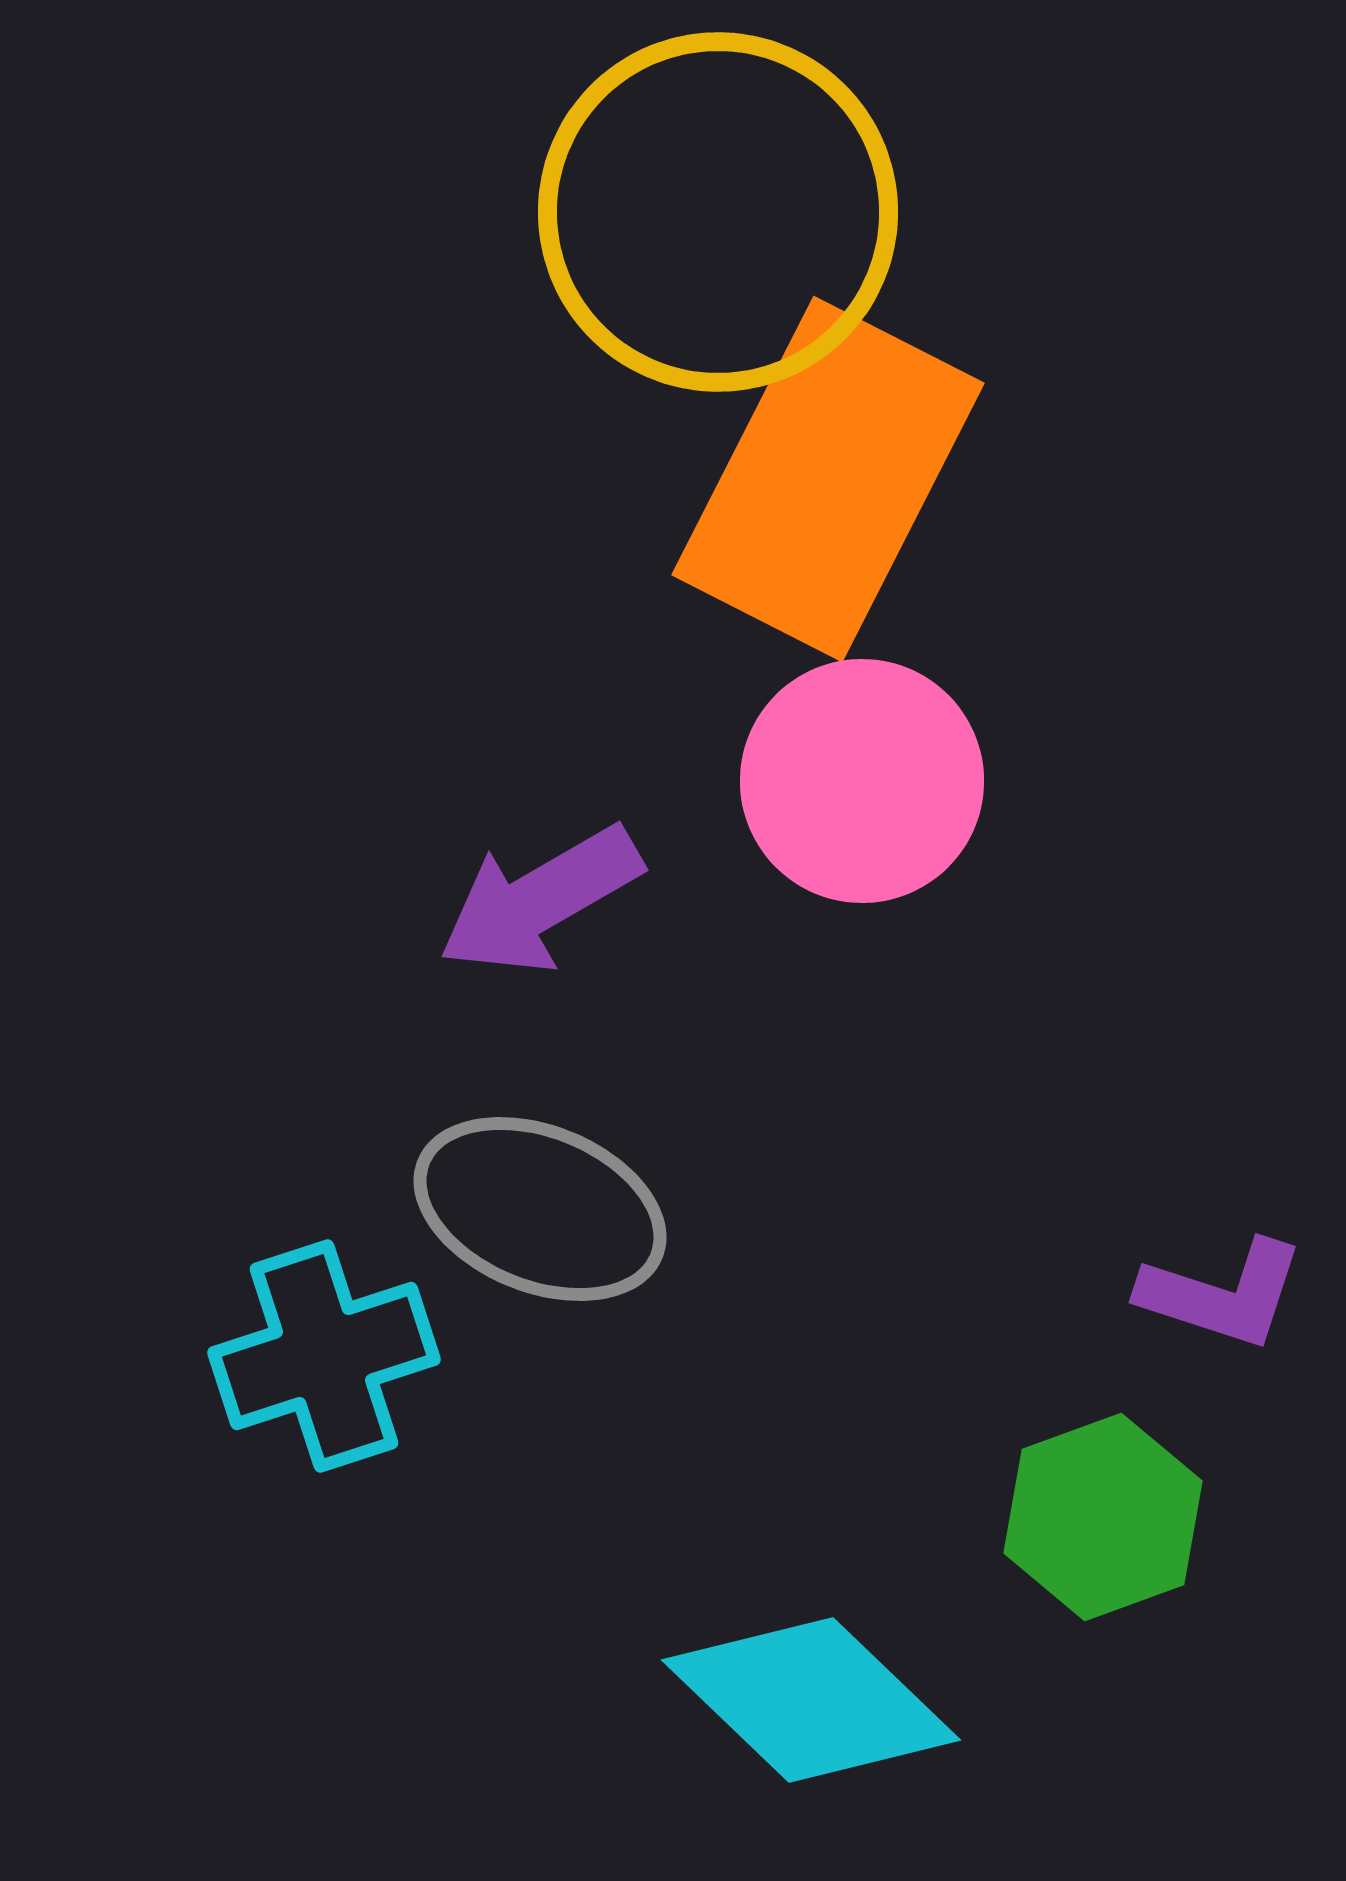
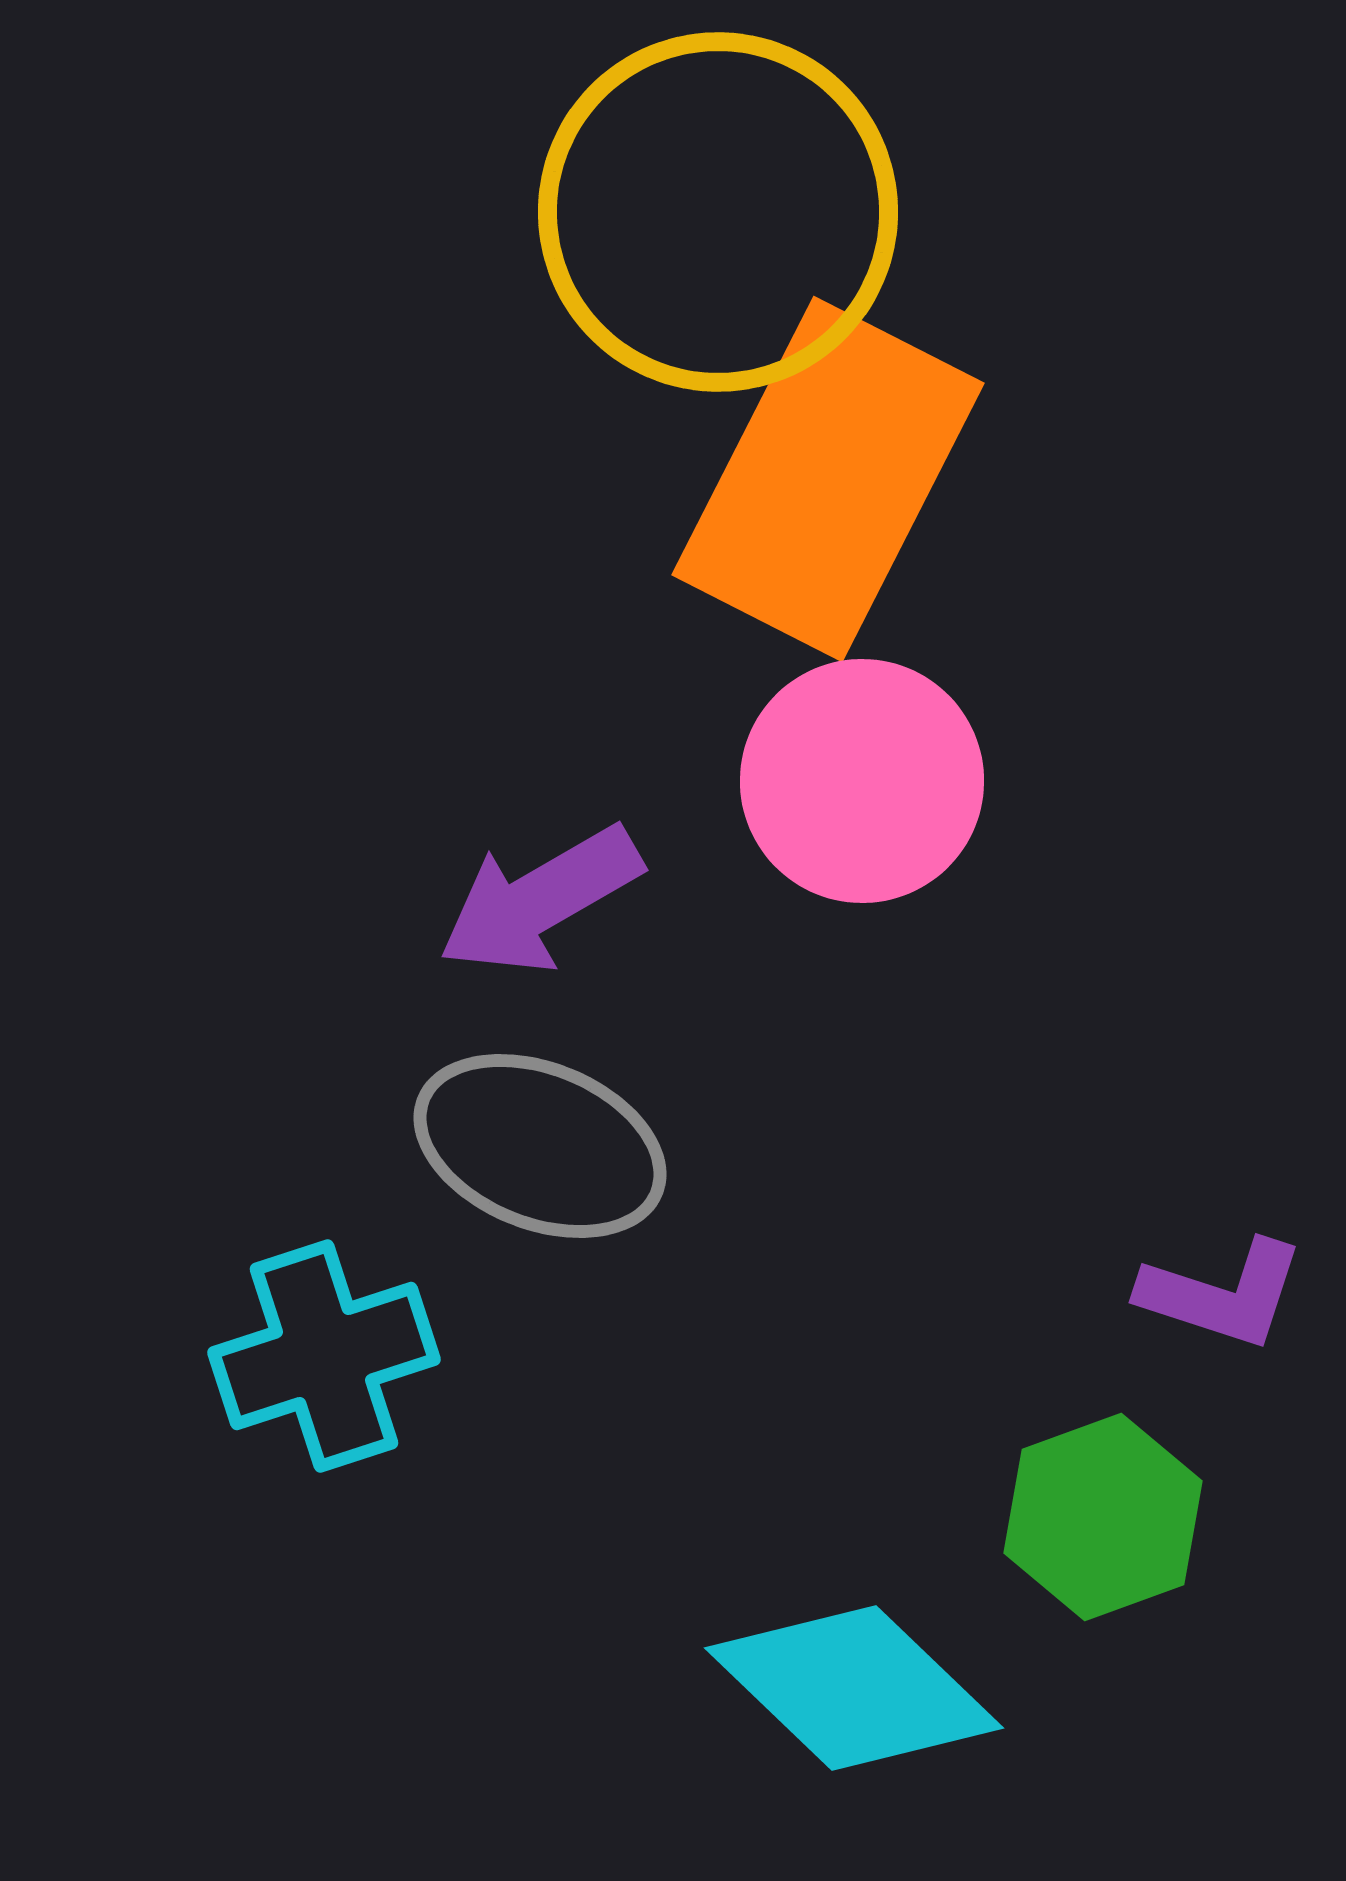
gray ellipse: moved 63 px up
cyan diamond: moved 43 px right, 12 px up
